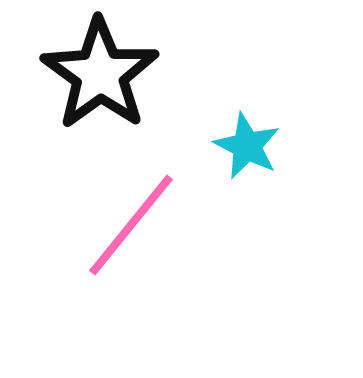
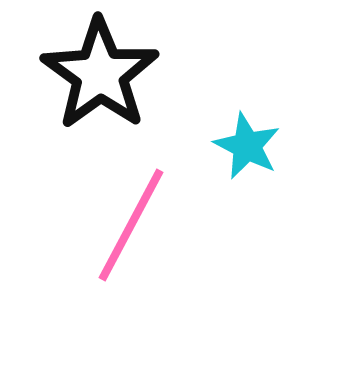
pink line: rotated 11 degrees counterclockwise
